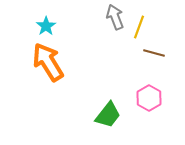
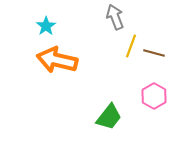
yellow line: moved 8 px left, 19 px down
orange arrow: moved 9 px right, 2 px up; rotated 45 degrees counterclockwise
pink hexagon: moved 5 px right, 2 px up
green trapezoid: moved 1 px right, 2 px down
